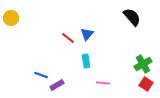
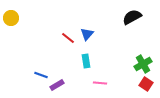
black semicircle: rotated 78 degrees counterclockwise
pink line: moved 3 px left
